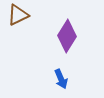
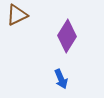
brown triangle: moved 1 px left
